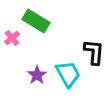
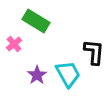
pink cross: moved 2 px right, 6 px down
